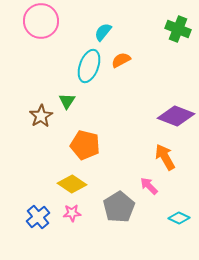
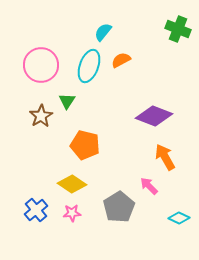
pink circle: moved 44 px down
purple diamond: moved 22 px left
blue cross: moved 2 px left, 7 px up
